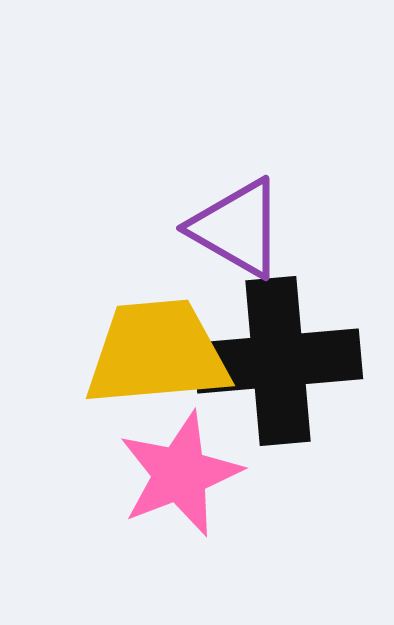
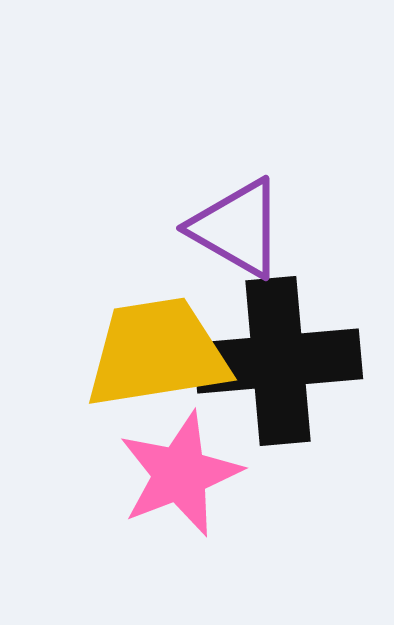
yellow trapezoid: rotated 4 degrees counterclockwise
